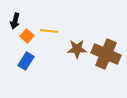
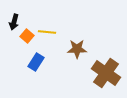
black arrow: moved 1 px left, 1 px down
yellow line: moved 2 px left, 1 px down
brown cross: moved 19 px down; rotated 12 degrees clockwise
blue rectangle: moved 10 px right, 1 px down
